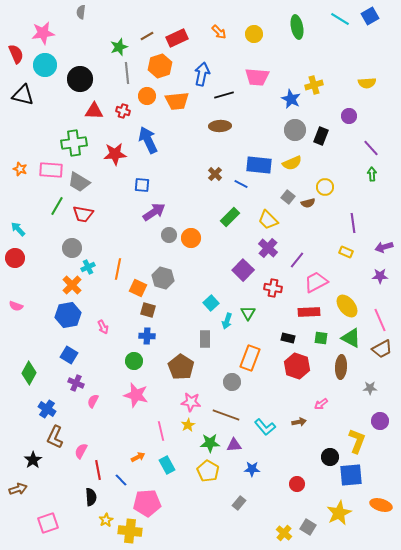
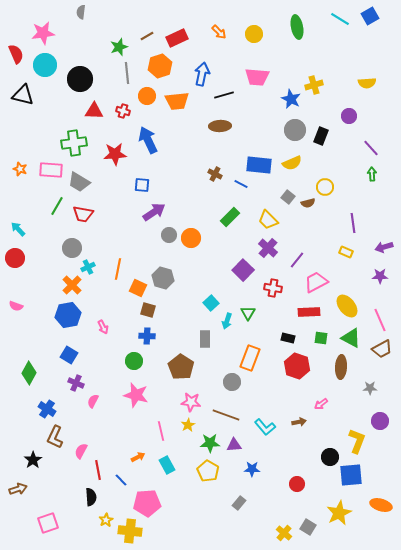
brown cross at (215, 174): rotated 16 degrees counterclockwise
